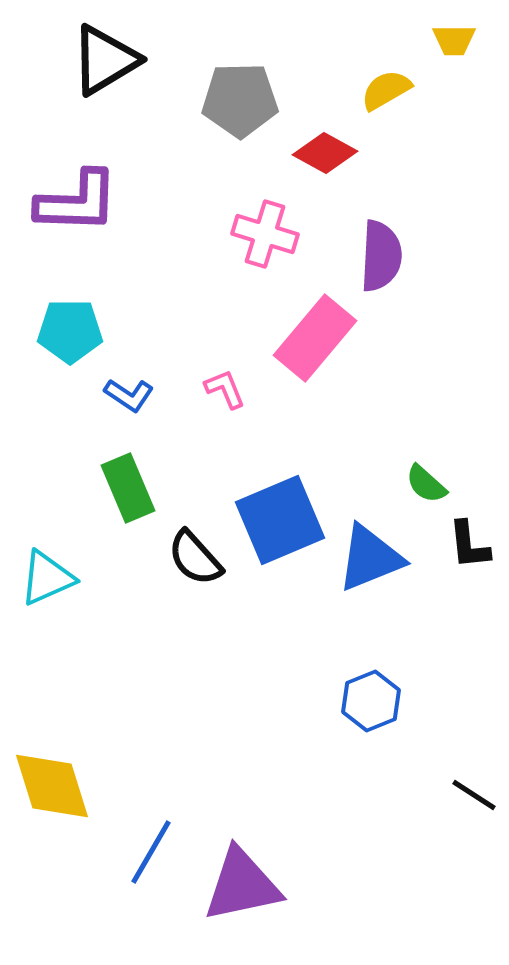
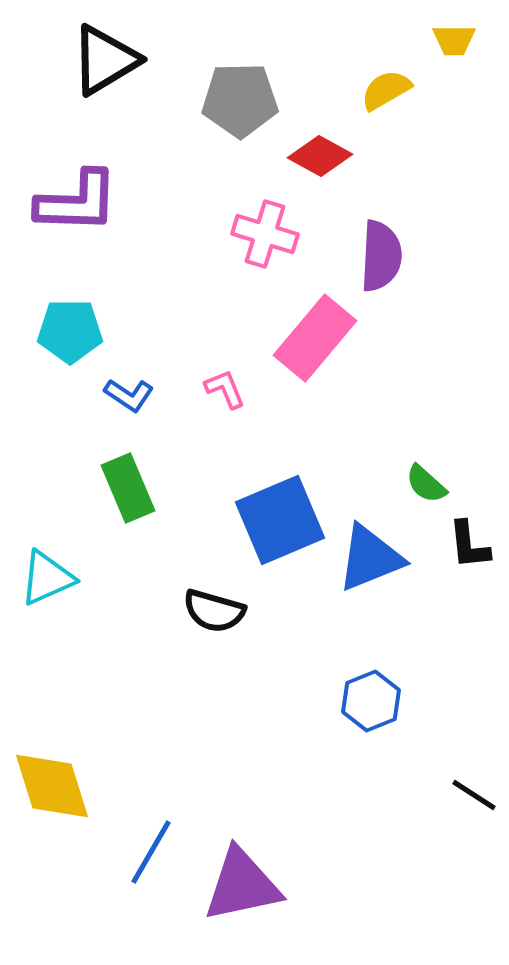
red diamond: moved 5 px left, 3 px down
black semicircle: moved 19 px right, 53 px down; rotated 32 degrees counterclockwise
